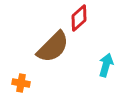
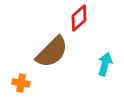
brown semicircle: moved 1 px left, 5 px down
cyan arrow: moved 1 px left, 1 px up
